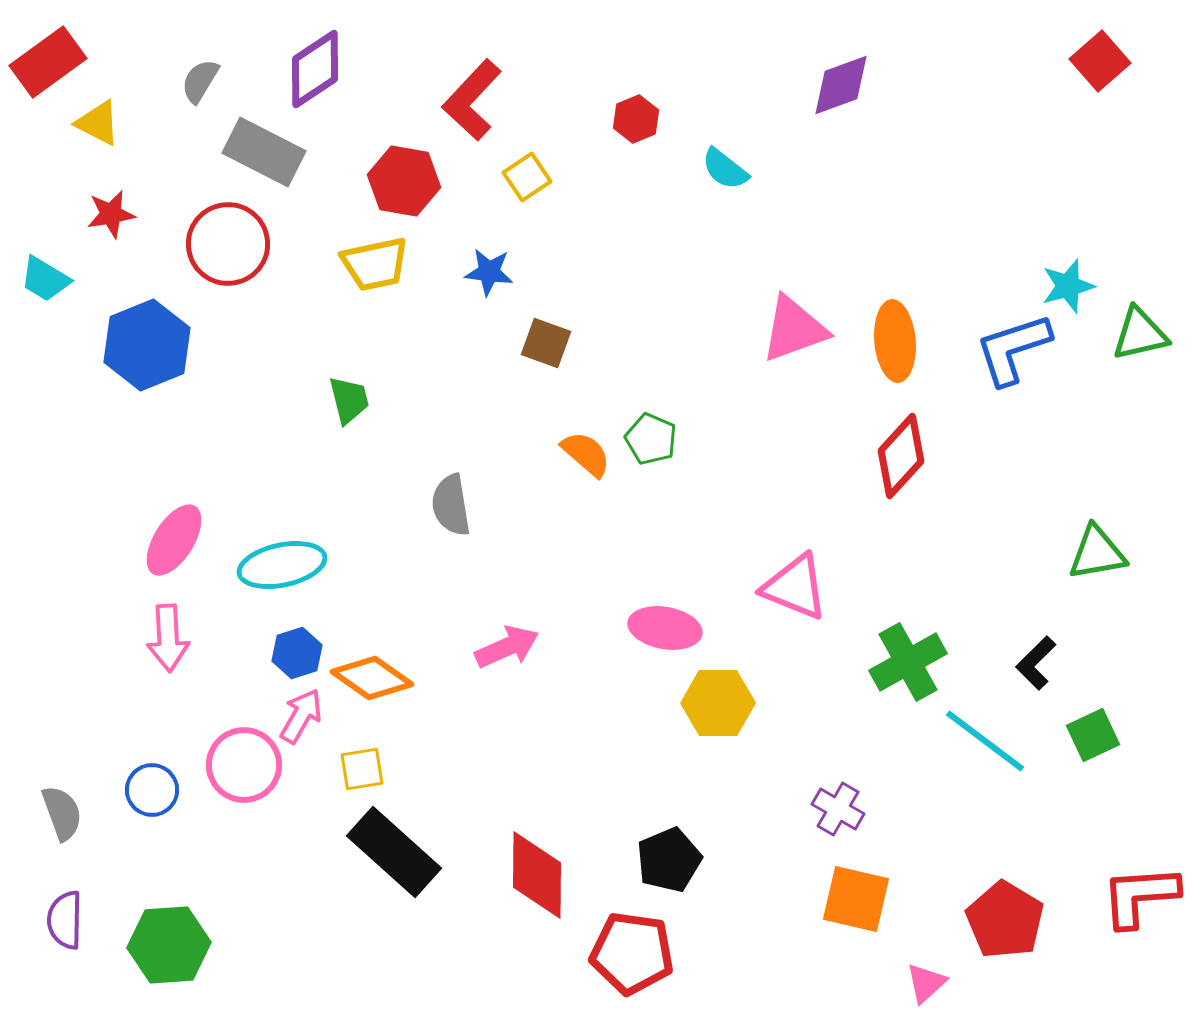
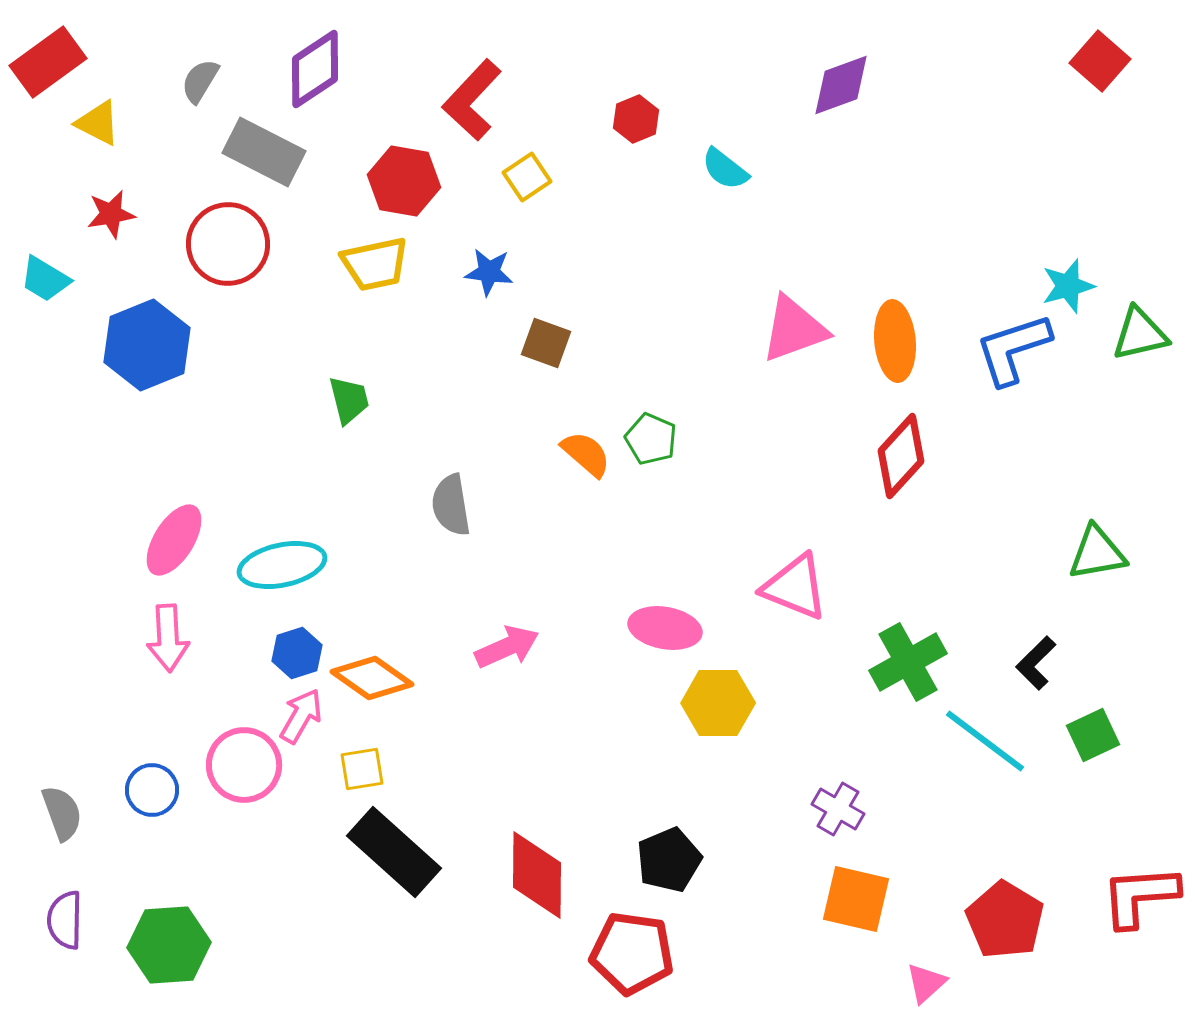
red square at (1100, 61): rotated 8 degrees counterclockwise
